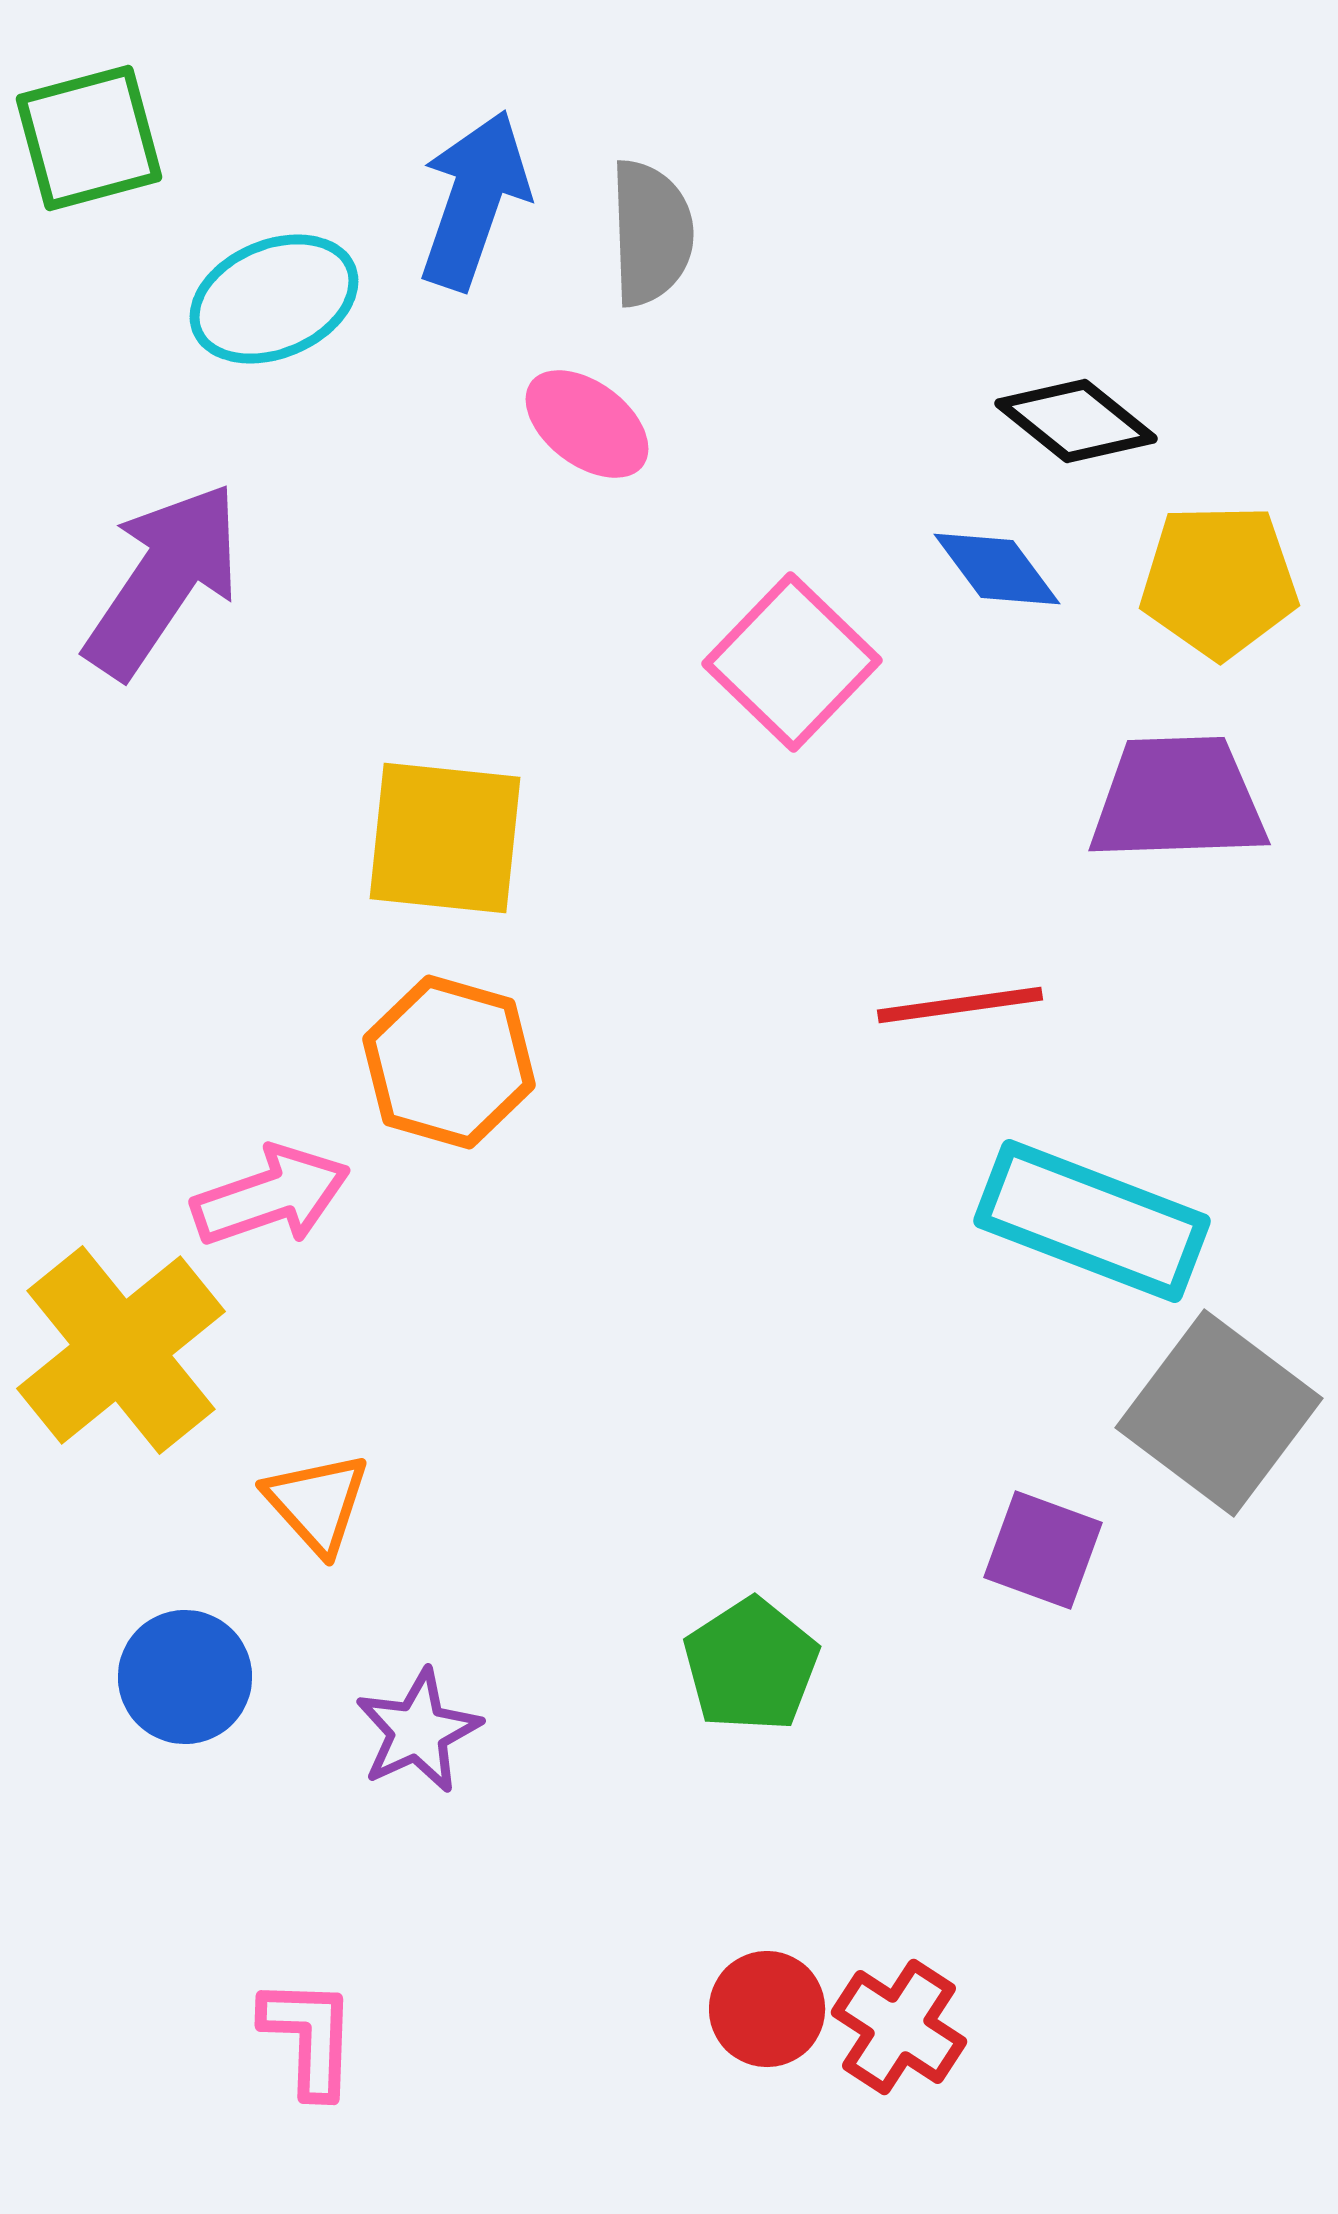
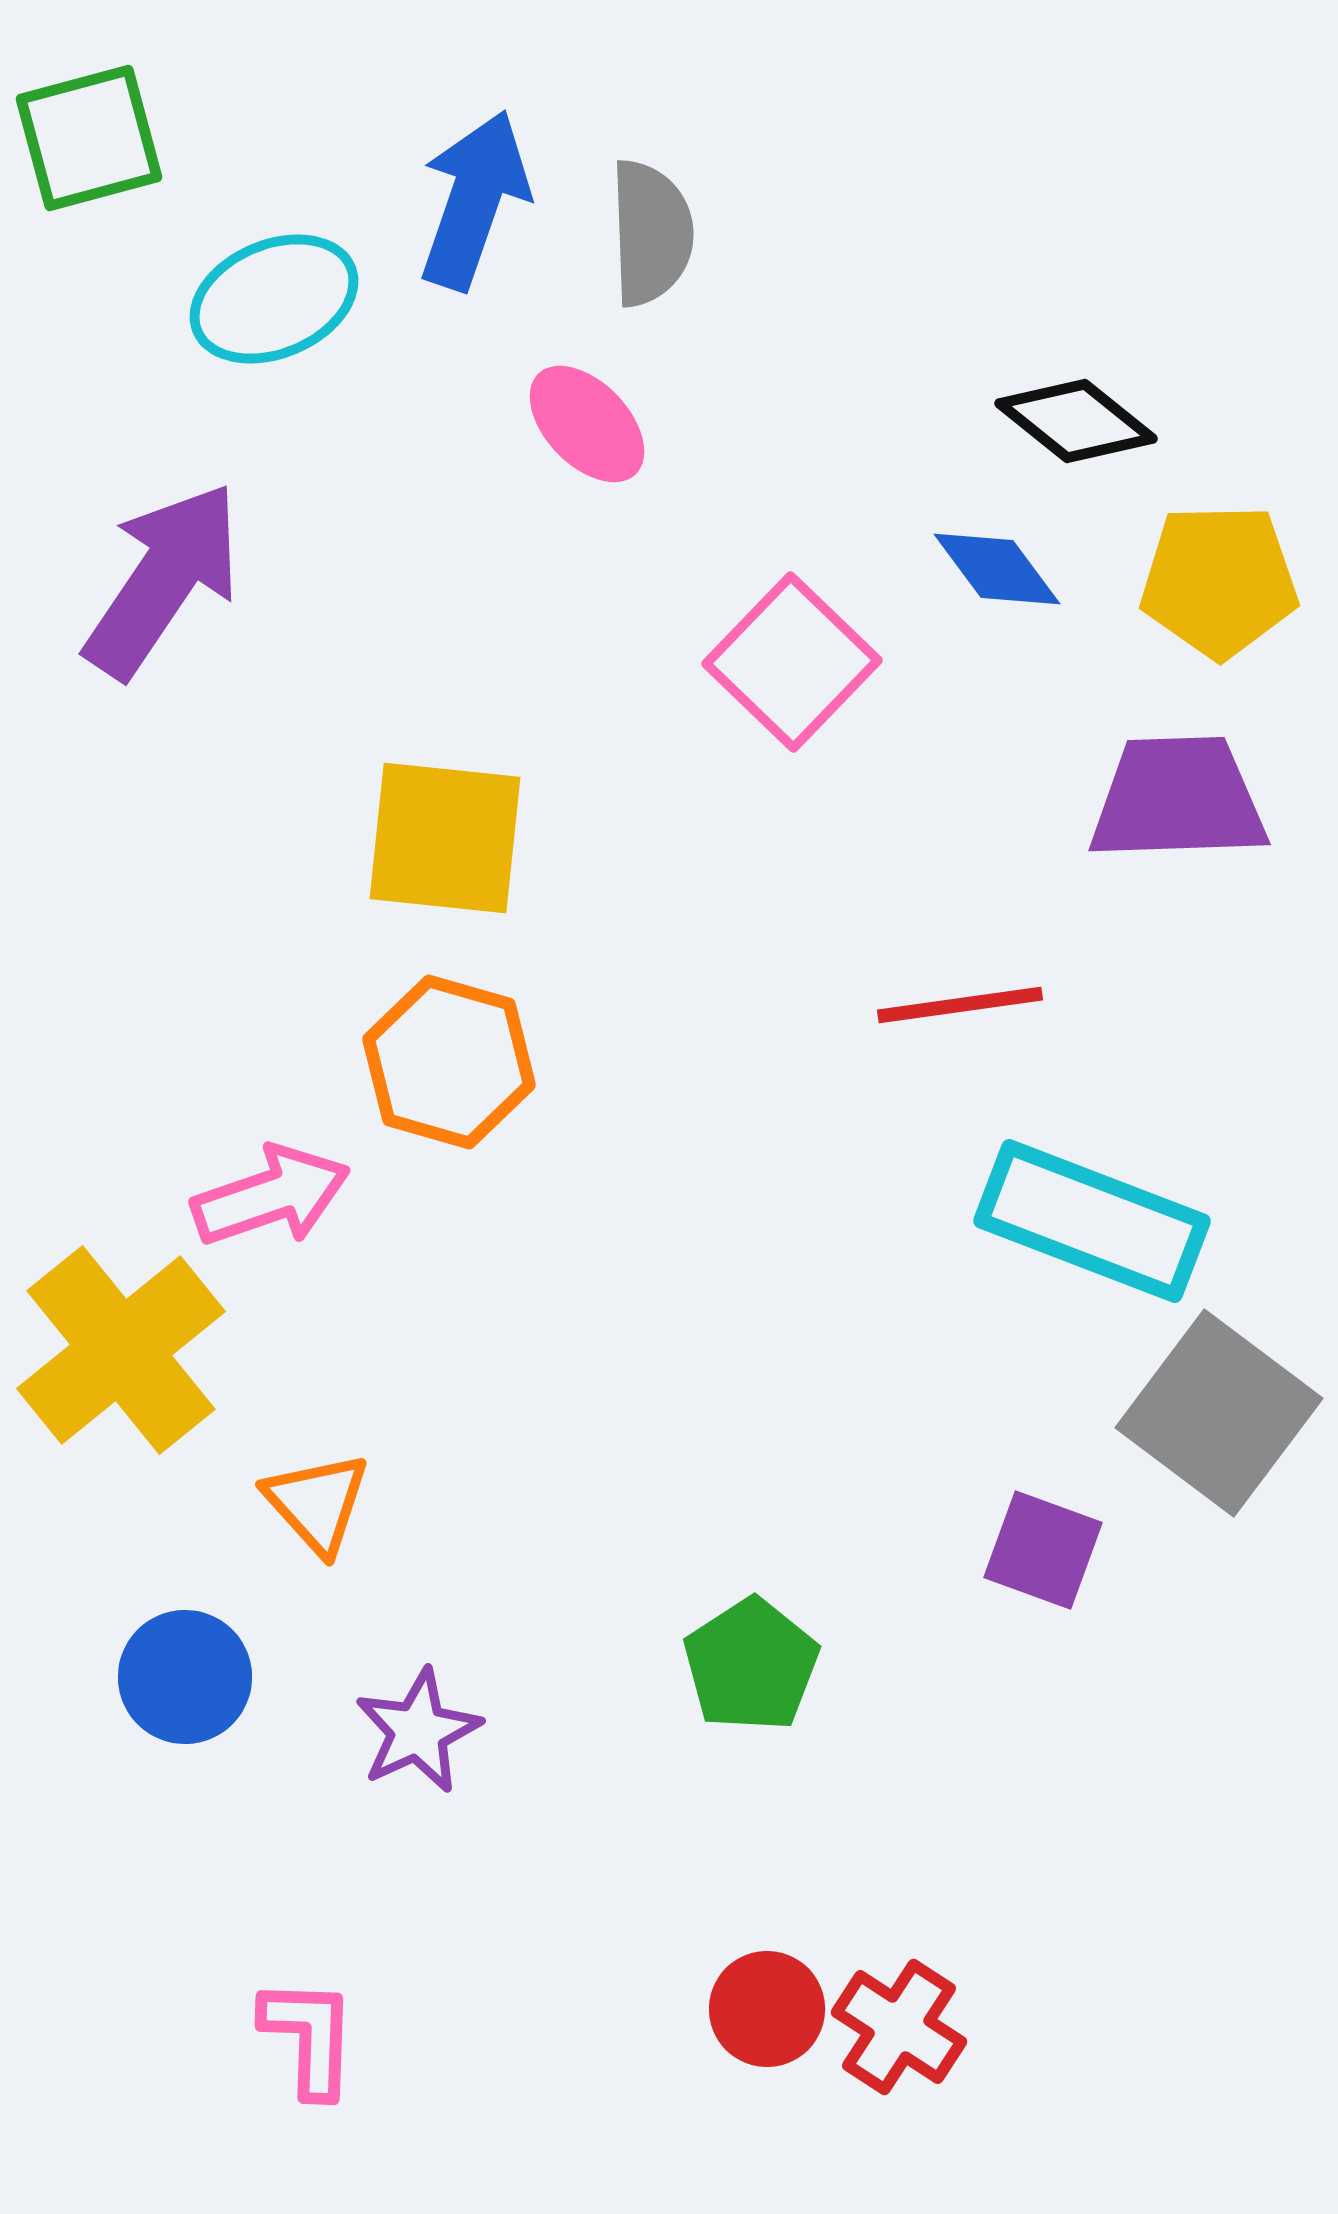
pink ellipse: rotated 9 degrees clockwise
